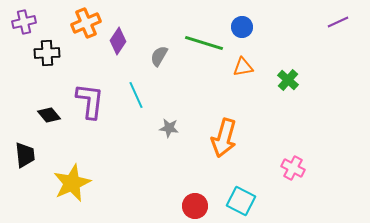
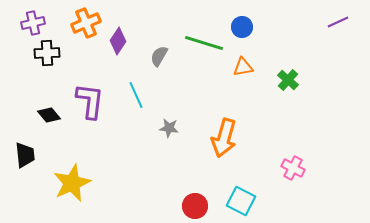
purple cross: moved 9 px right, 1 px down
